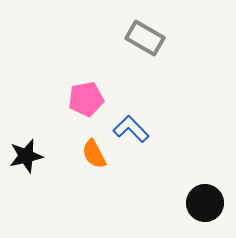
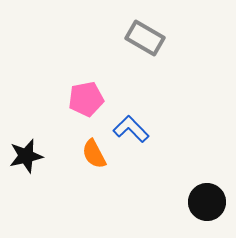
black circle: moved 2 px right, 1 px up
